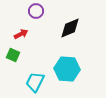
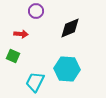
red arrow: rotated 32 degrees clockwise
green square: moved 1 px down
